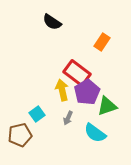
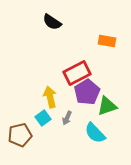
orange rectangle: moved 5 px right, 1 px up; rotated 66 degrees clockwise
red rectangle: rotated 64 degrees counterclockwise
yellow arrow: moved 12 px left, 7 px down
cyan square: moved 6 px right, 4 px down
gray arrow: moved 1 px left
cyan semicircle: rotated 10 degrees clockwise
